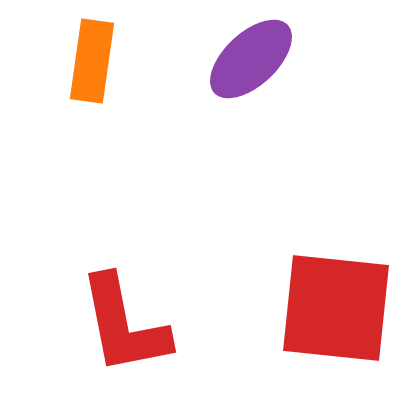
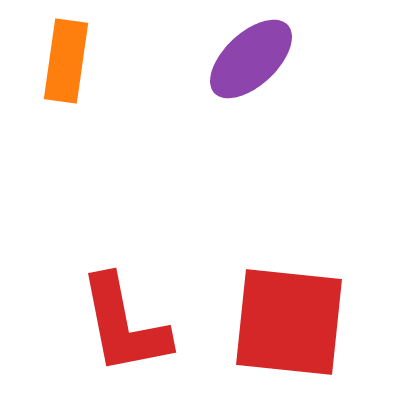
orange rectangle: moved 26 px left
red square: moved 47 px left, 14 px down
